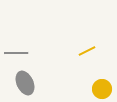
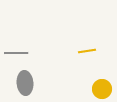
yellow line: rotated 18 degrees clockwise
gray ellipse: rotated 20 degrees clockwise
